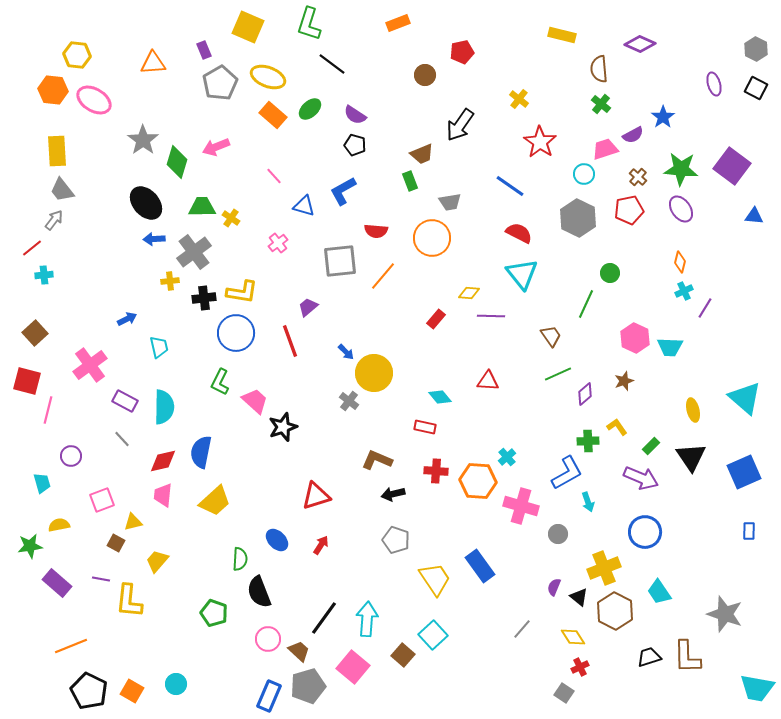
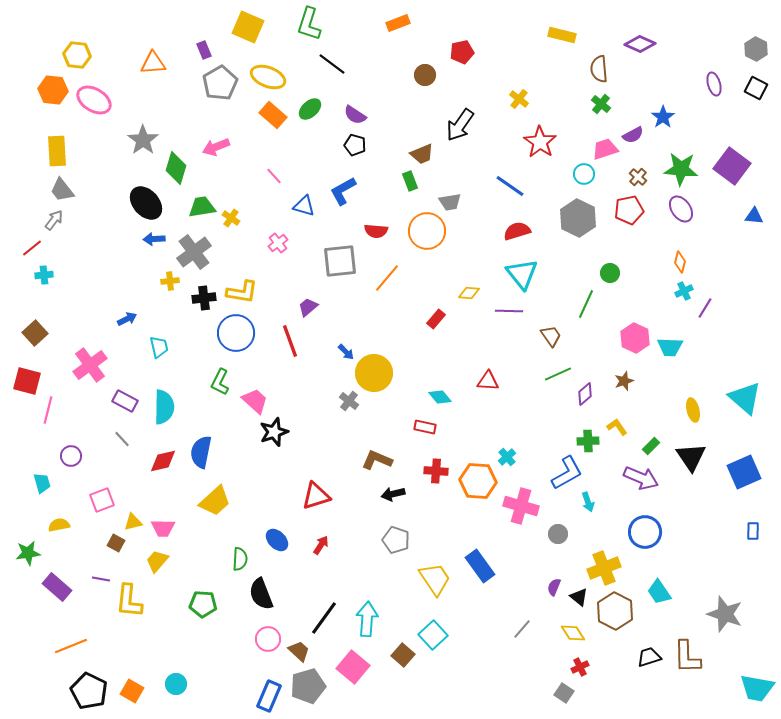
green diamond at (177, 162): moved 1 px left, 6 px down
green trapezoid at (202, 207): rotated 8 degrees counterclockwise
red semicircle at (519, 233): moved 2 px left, 2 px up; rotated 44 degrees counterclockwise
orange circle at (432, 238): moved 5 px left, 7 px up
orange line at (383, 276): moved 4 px right, 2 px down
purple line at (491, 316): moved 18 px right, 5 px up
black star at (283, 427): moved 9 px left, 5 px down
pink trapezoid at (163, 495): moved 33 px down; rotated 95 degrees counterclockwise
blue rectangle at (749, 531): moved 4 px right
green star at (30, 546): moved 2 px left, 7 px down
purple rectangle at (57, 583): moved 4 px down
black semicircle at (259, 592): moved 2 px right, 2 px down
green pentagon at (214, 613): moved 11 px left, 9 px up; rotated 16 degrees counterclockwise
yellow diamond at (573, 637): moved 4 px up
